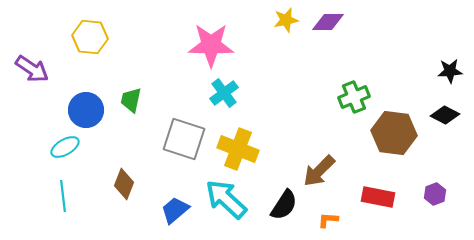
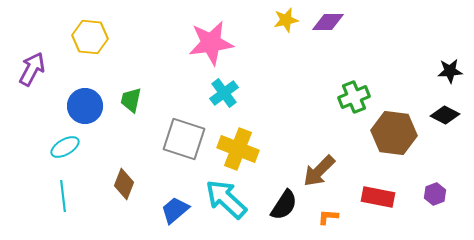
pink star: moved 2 px up; rotated 9 degrees counterclockwise
purple arrow: rotated 96 degrees counterclockwise
blue circle: moved 1 px left, 4 px up
orange L-shape: moved 3 px up
